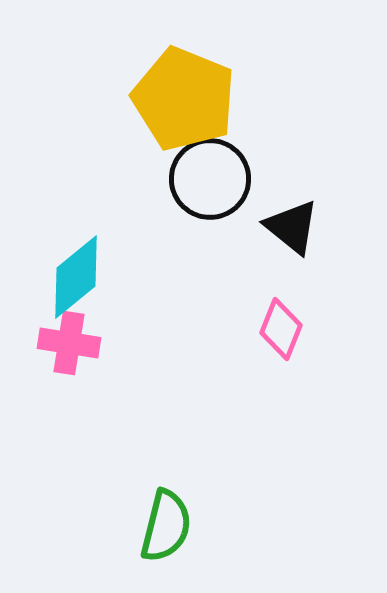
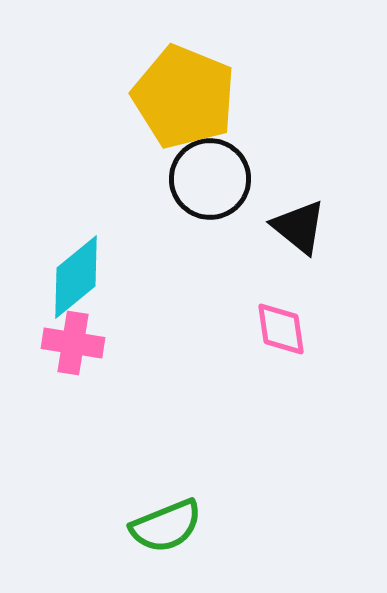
yellow pentagon: moved 2 px up
black triangle: moved 7 px right
pink diamond: rotated 30 degrees counterclockwise
pink cross: moved 4 px right
green semicircle: rotated 54 degrees clockwise
